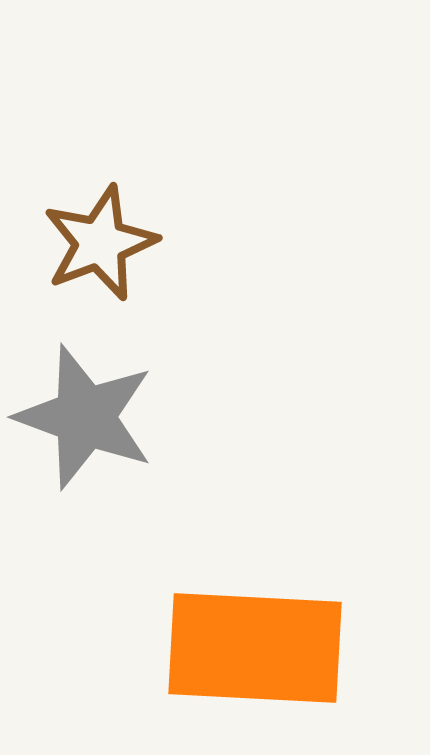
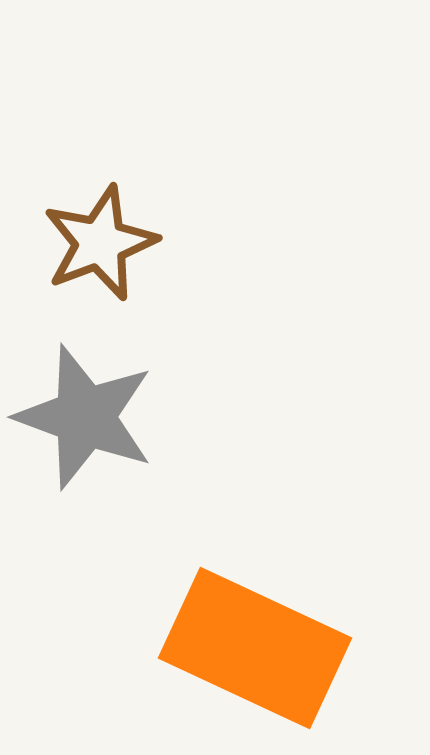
orange rectangle: rotated 22 degrees clockwise
